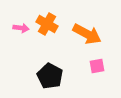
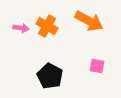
orange cross: moved 2 px down
orange arrow: moved 2 px right, 13 px up
pink square: rotated 21 degrees clockwise
